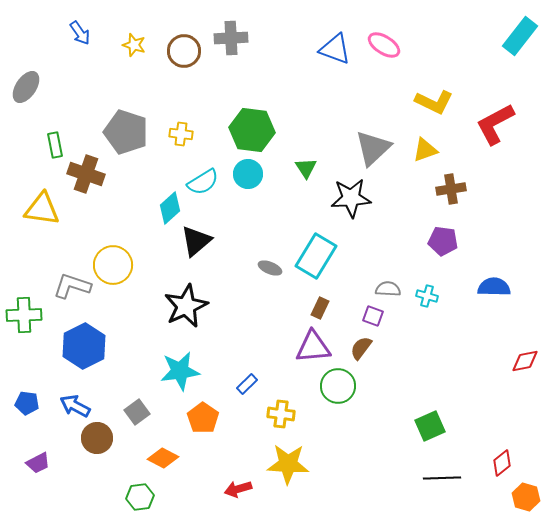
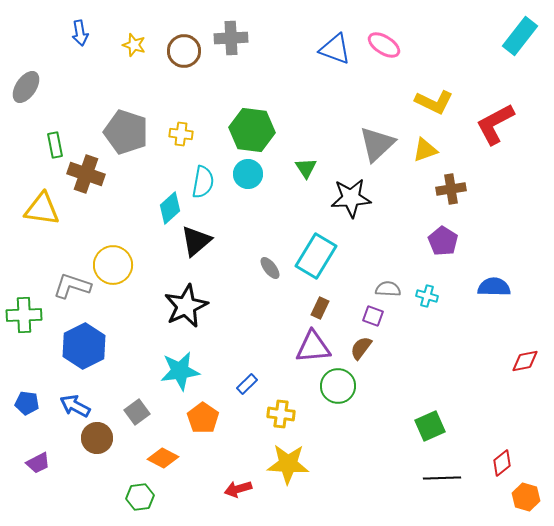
blue arrow at (80, 33): rotated 25 degrees clockwise
gray triangle at (373, 148): moved 4 px right, 4 px up
cyan semicircle at (203, 182): rotated 48 degrees counterclockwise
purple pentagon at (443, 241): rotated 24 degrees clockwise
gray ellipse at (270, 268): rotated 30 degrees clockwise
